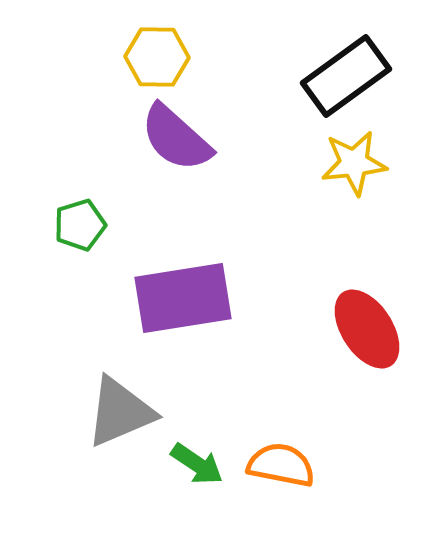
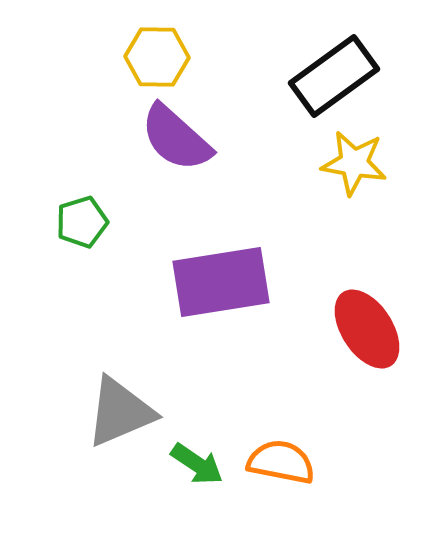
black rectangle: moved 12 px left
yellow star: rotated 16 degrees clockwise
green pentagon: moved 2 px right, 3 px up
purple rectangle: moved 38 px right, 16 px up
orange semicircle: moved 3 px up
